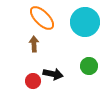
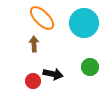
cyan circle: moved 1 px left, 1 px down
green circle: moved 1 px right, 1 px down
